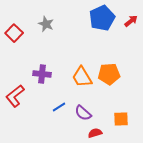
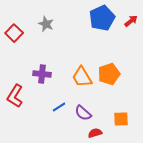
orange pentagon: rotated 15 degrees counterclockwise
red L-shape: rotated 20 degrees counterclockwise
